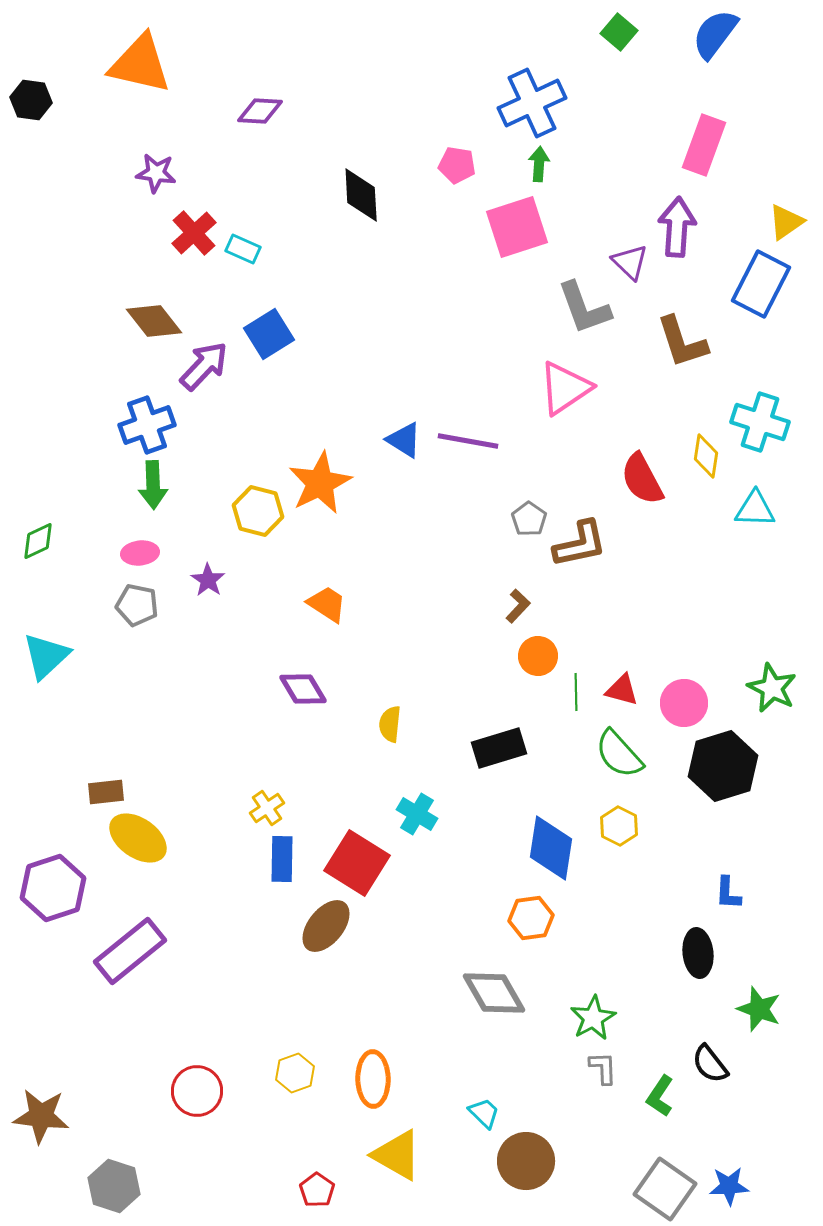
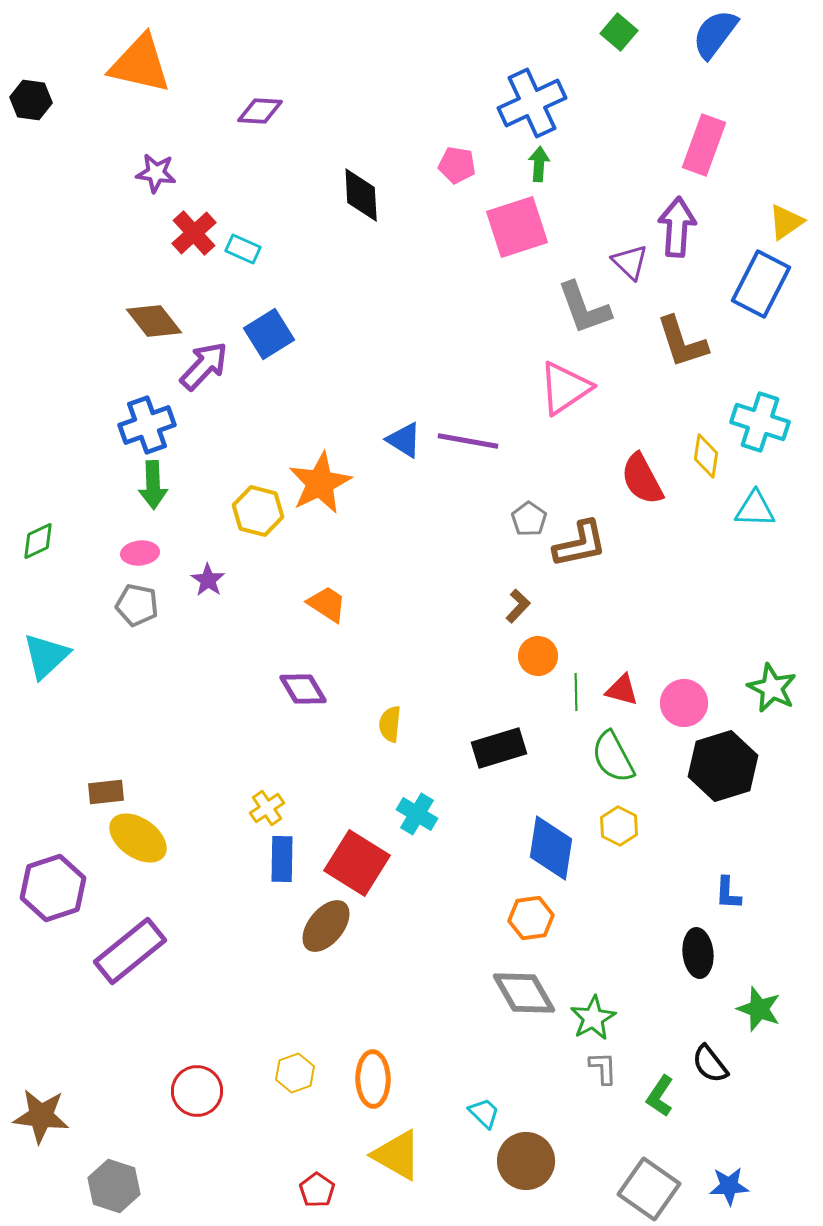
green semicircle at (619, 754): moved 6 px left, 3 px down; rotated 14 degrees clockwise
gray diamond at (494, 993): moved 30 px right
gray square at (665, 1189): moved 16 px left
